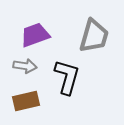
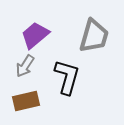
purple trapezoid: rotated 20 degrees counterclockwise
gray arrow: rotated 115 degrees clockwise
